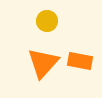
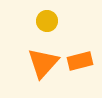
orange rectangle: rotated 25 degrees counterclockwise
